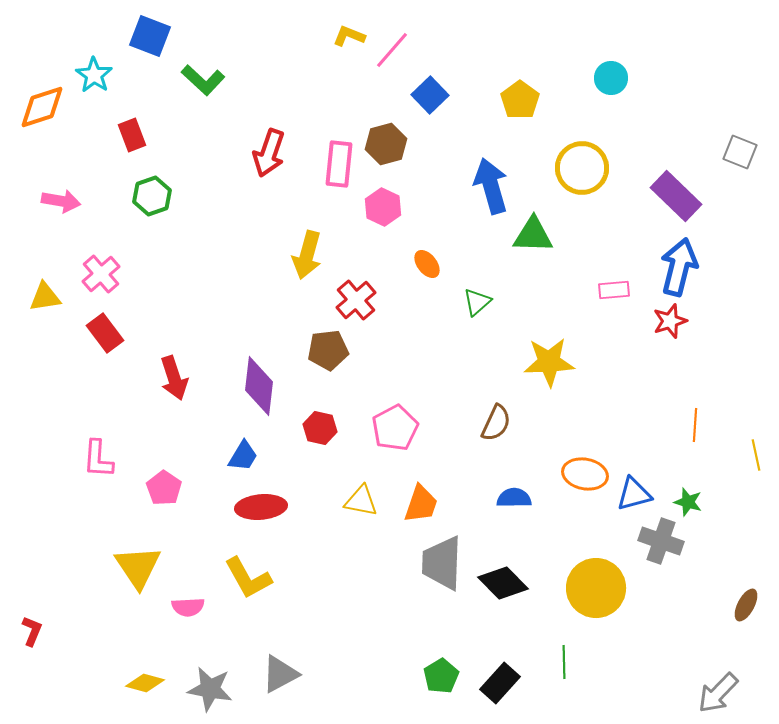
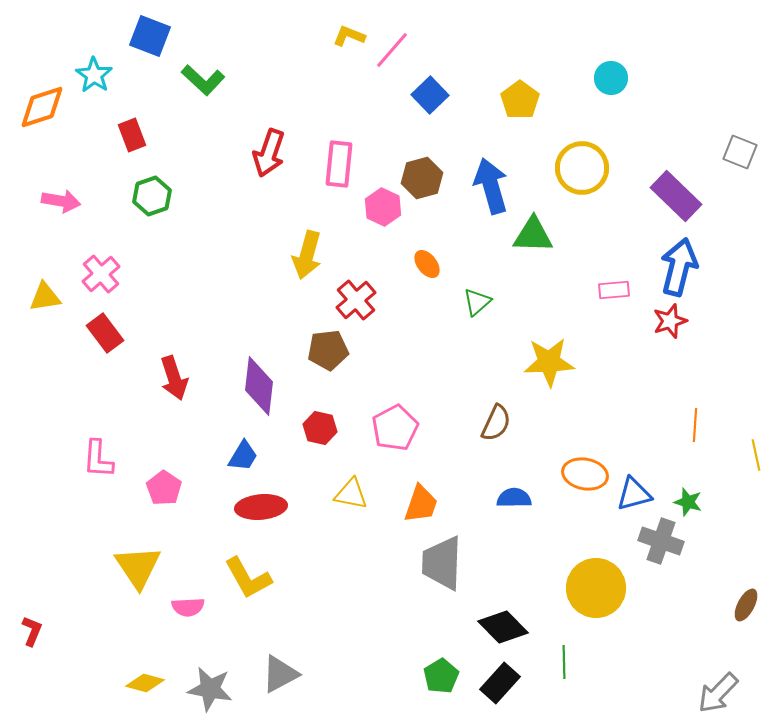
brown hexagon at (386, 144): moved 36 px right, 34 px down
yellow triangle at (361, 501): moved 10 px left, 7 px up
black diamond at (503, 583): moved 44 px down
